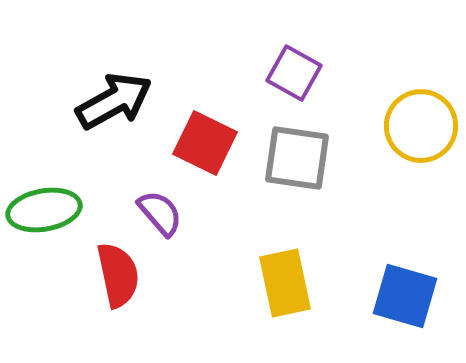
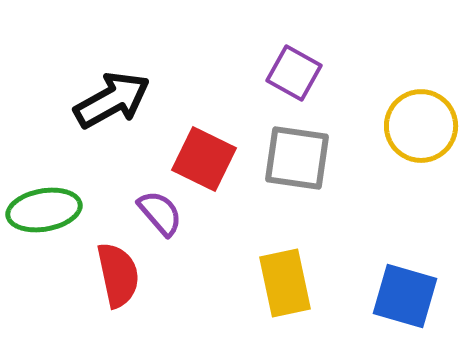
black arrow: moved 2 px left, 1 px up
red square: moved 1 px left, 16 px down
